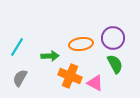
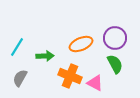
purple circle: moved 2 px right
orange ellipse: rotated 15 degrees counterclockwise
green arrow: moved 5 px left
